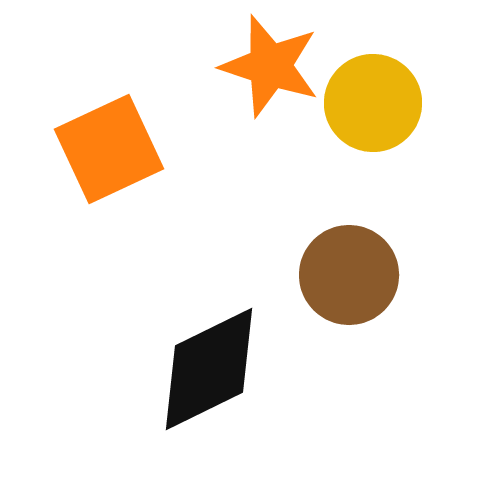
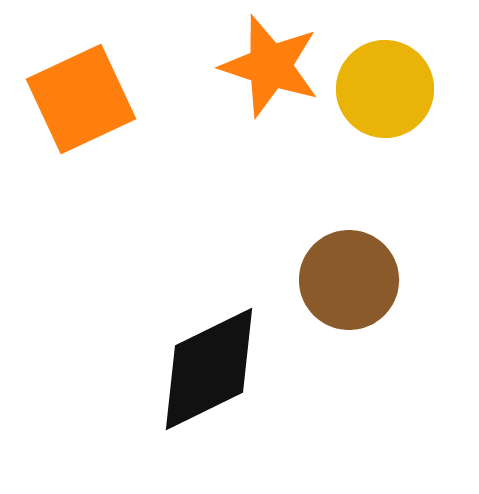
yellow circle: moved 12 px right, 14 px up
orange square: moved 28 px left, 50 px up
brown circle: moved 5 px down
